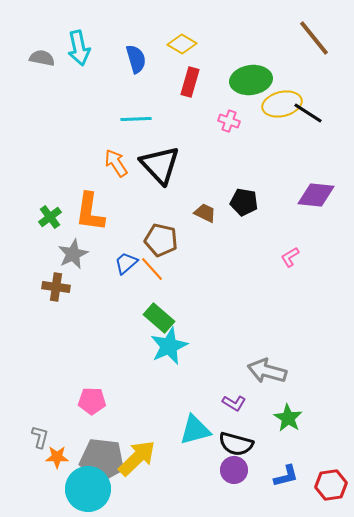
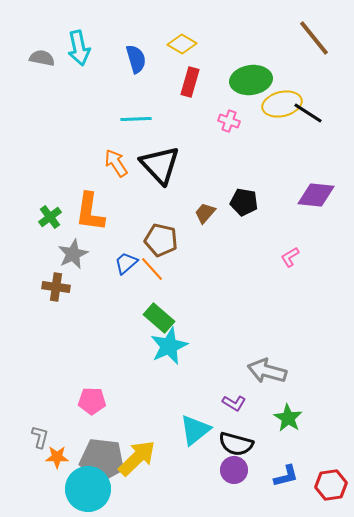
brown trapezoid: rotated 75 degrees counterclockwise
cyan triangle: rotated 24 degrees counterclockwise
